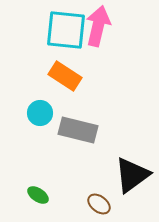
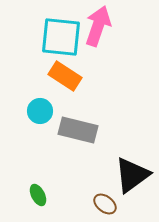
pink arrow: rotated 6 degrees clockwise
cyan square: moved 5 px left, 7 px down
cyan circle: moved 2 px up
green ellipse: rotated 30 degrees clockwise
brown ellipse: moved 6 px right
